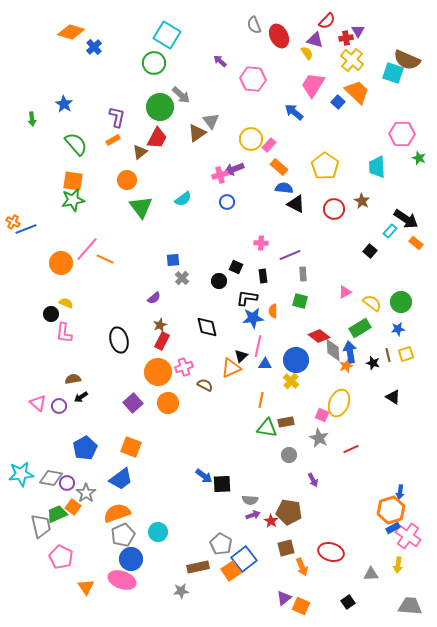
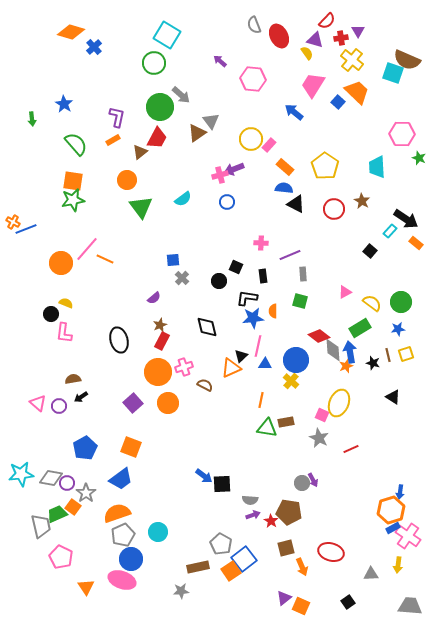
red cross at (346, 38): moved 5 px left
orange rectangle at (279, 167): moved 6 px right
gray circle at (289, 455): moved 13 px right, 28 px down
